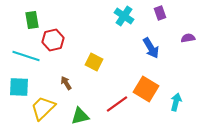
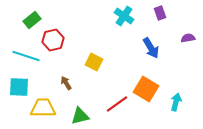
green rectangle: rotated 60 degrees clockwise
yellow trapezoid: rotated 44 degrees clockwise
